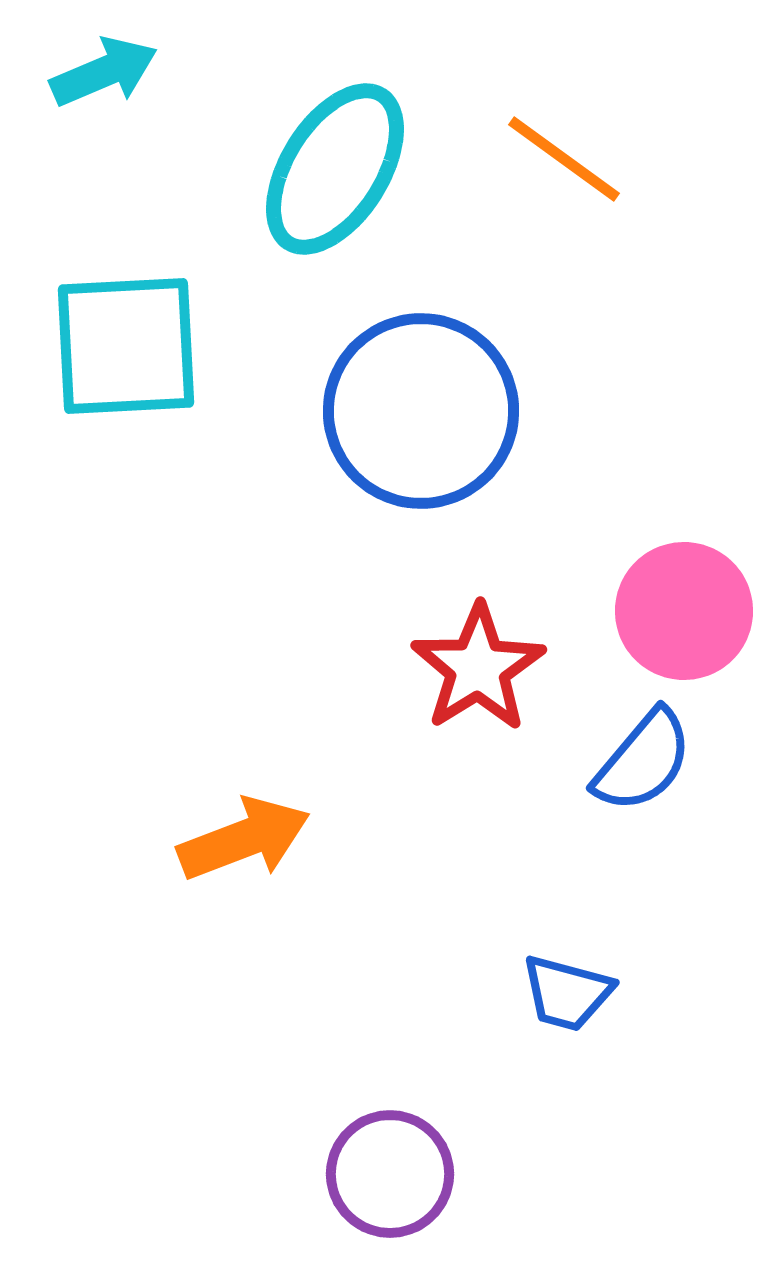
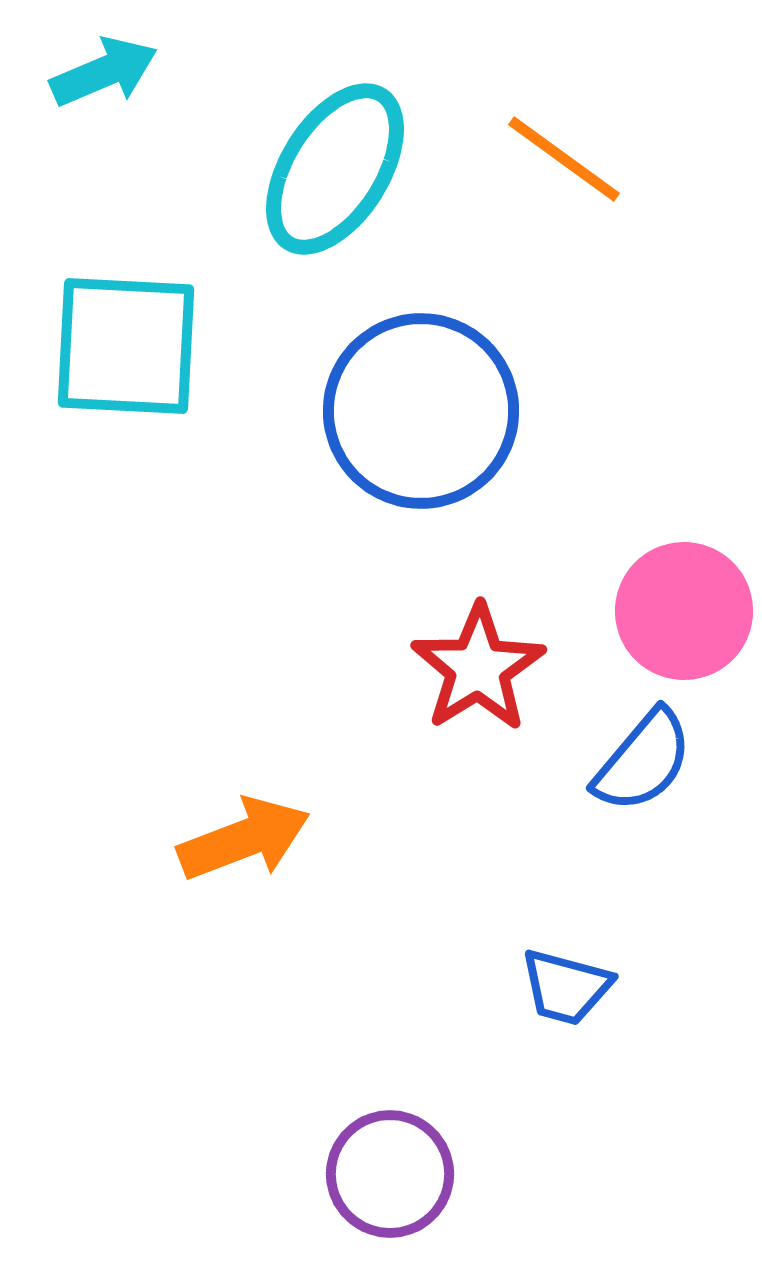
cyan square: rotated 6 degrees clockwise
blue trapezoid: moved 1 px left, 6 px up
